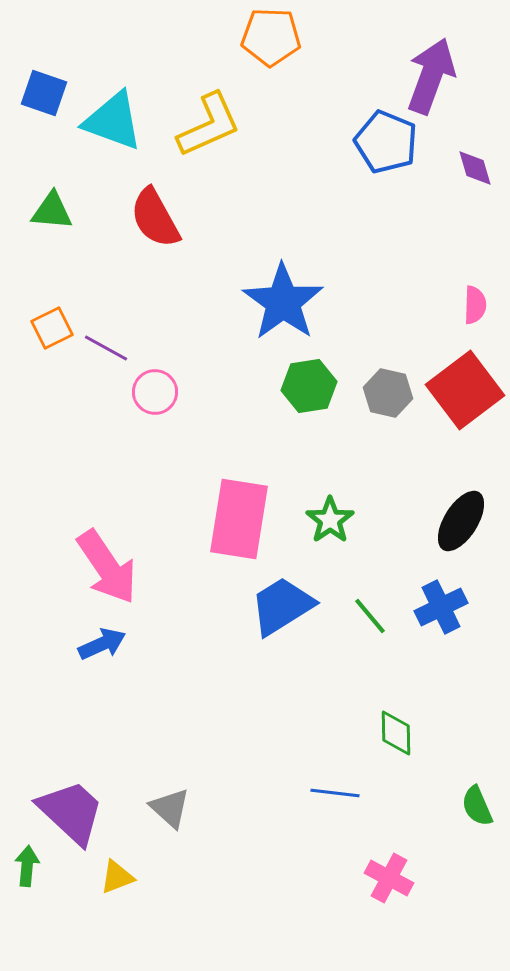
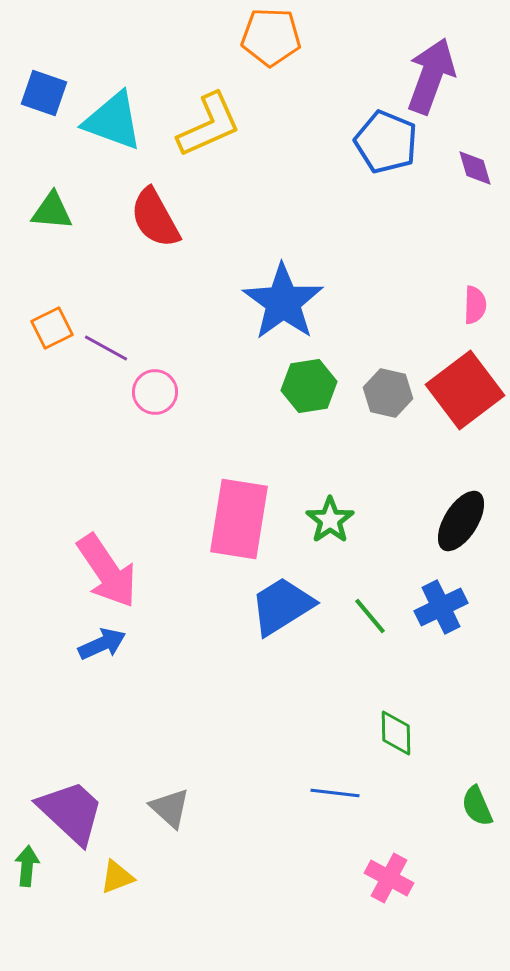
pink arrow: moved 4 px down
